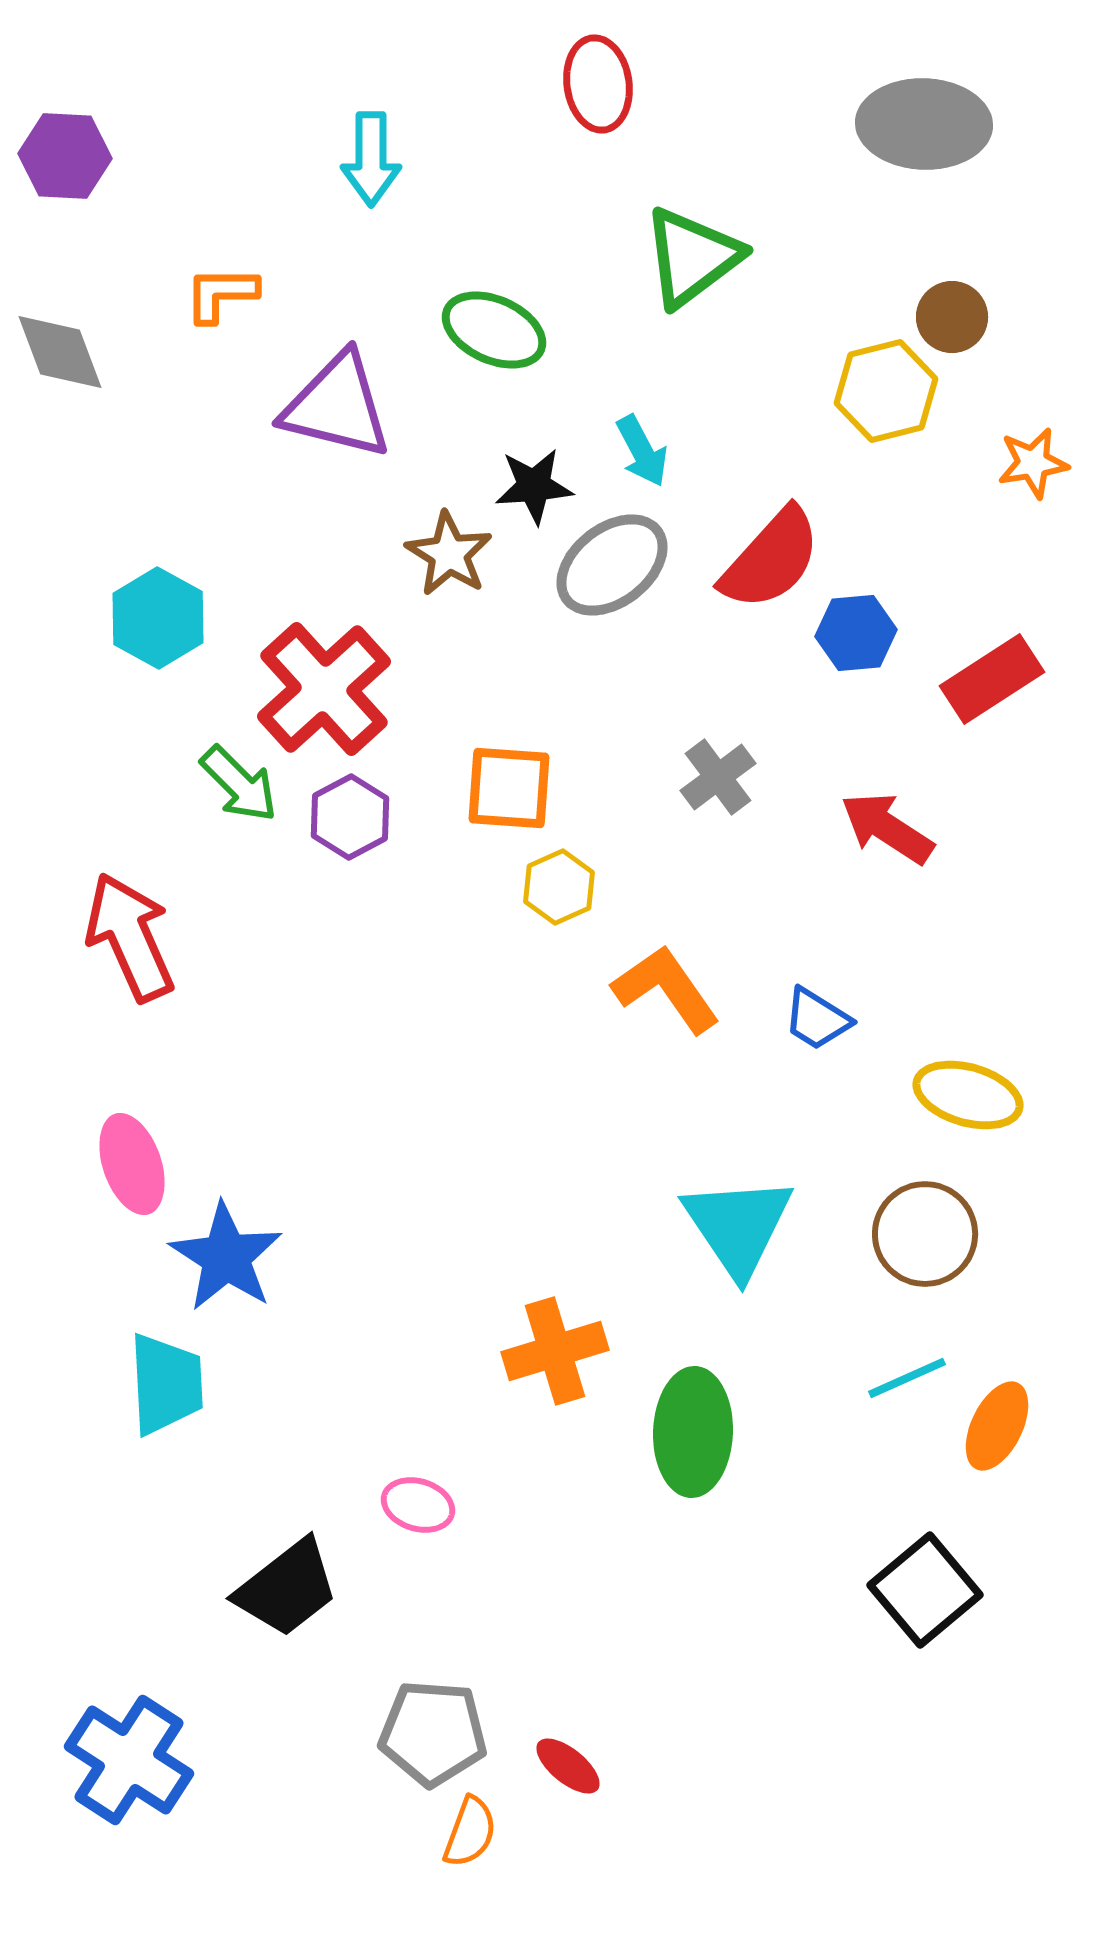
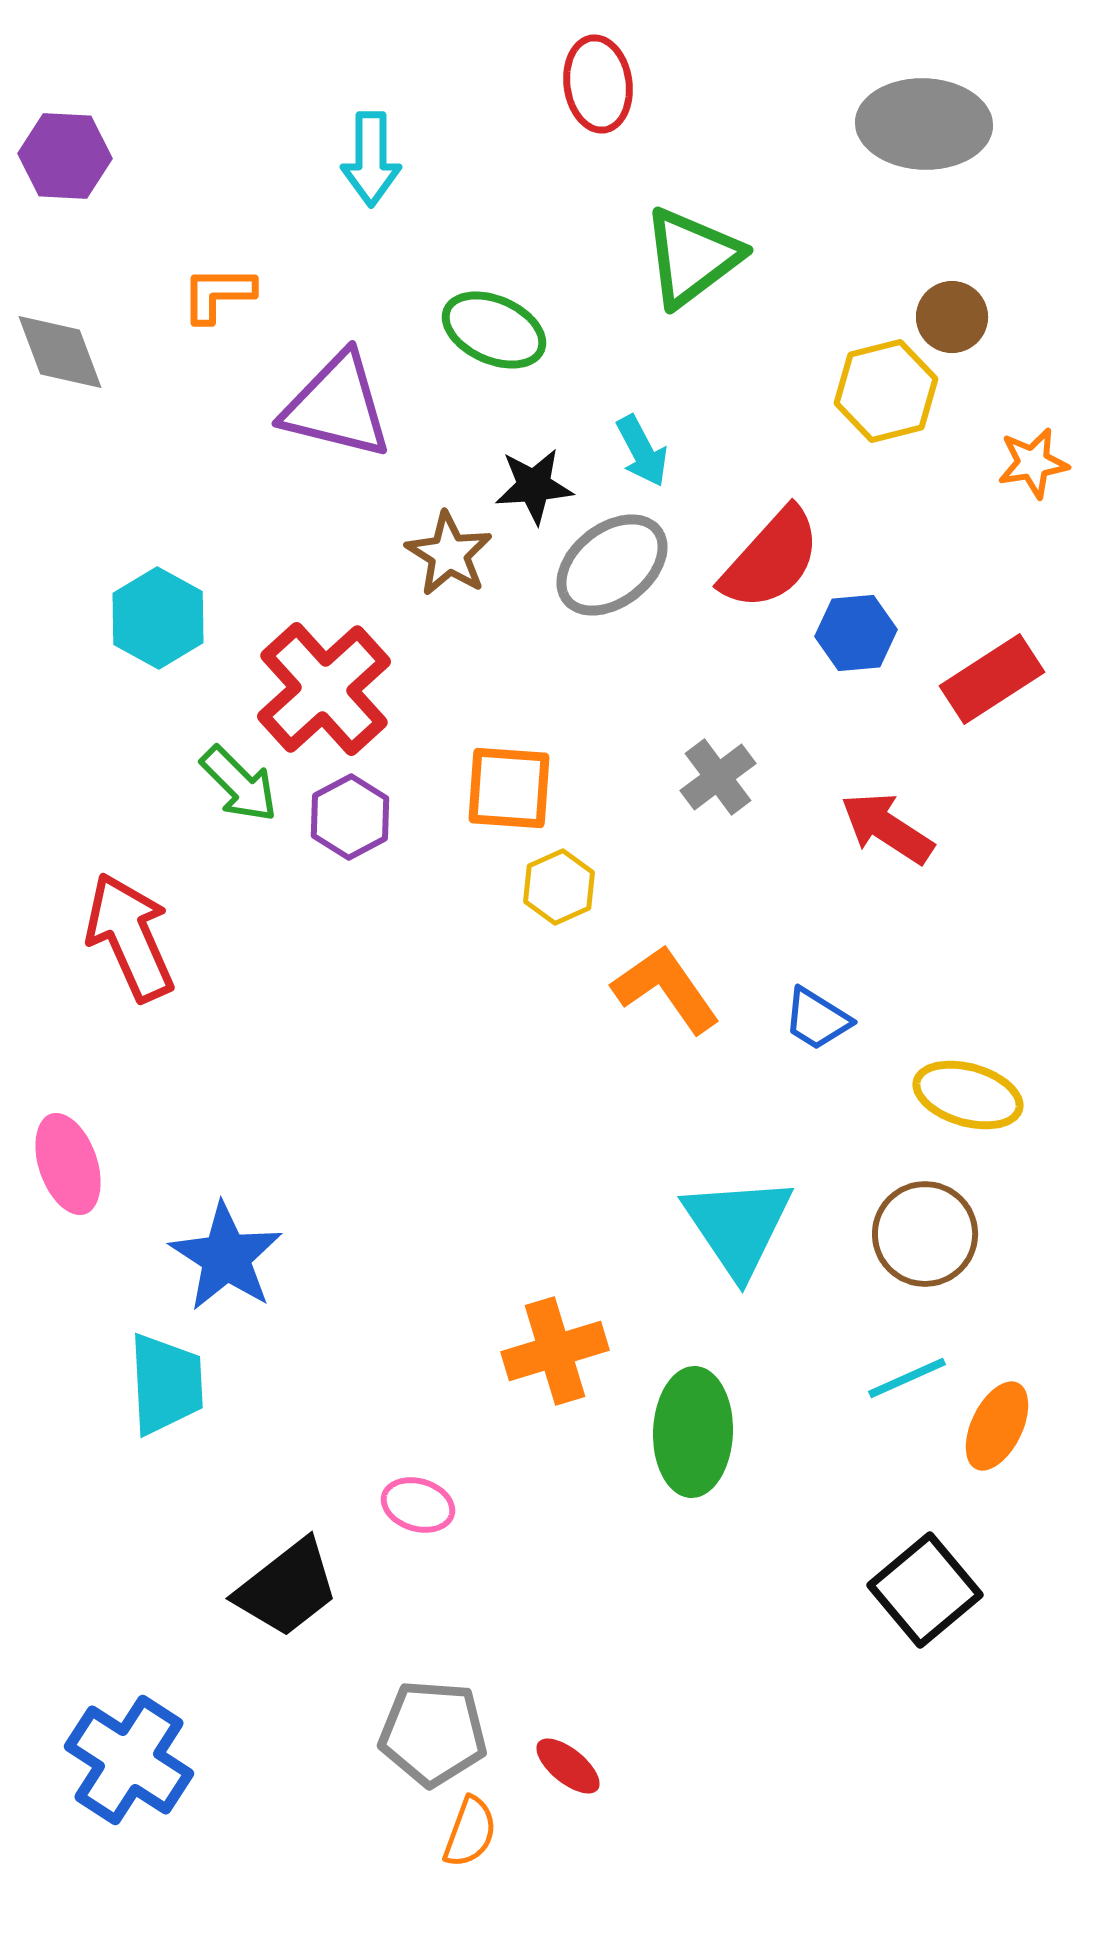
orange L-shape at (221, 294): moved 3 px left
pink ellipse at (132, 1164): moved 64 px left
